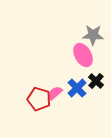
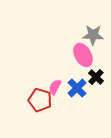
black cross: moved 4 px up
pink semicircle: moved 6 px up; rotated 21 degrees counterclockwise
red pentagon: moved 1 px right, 1 px down
